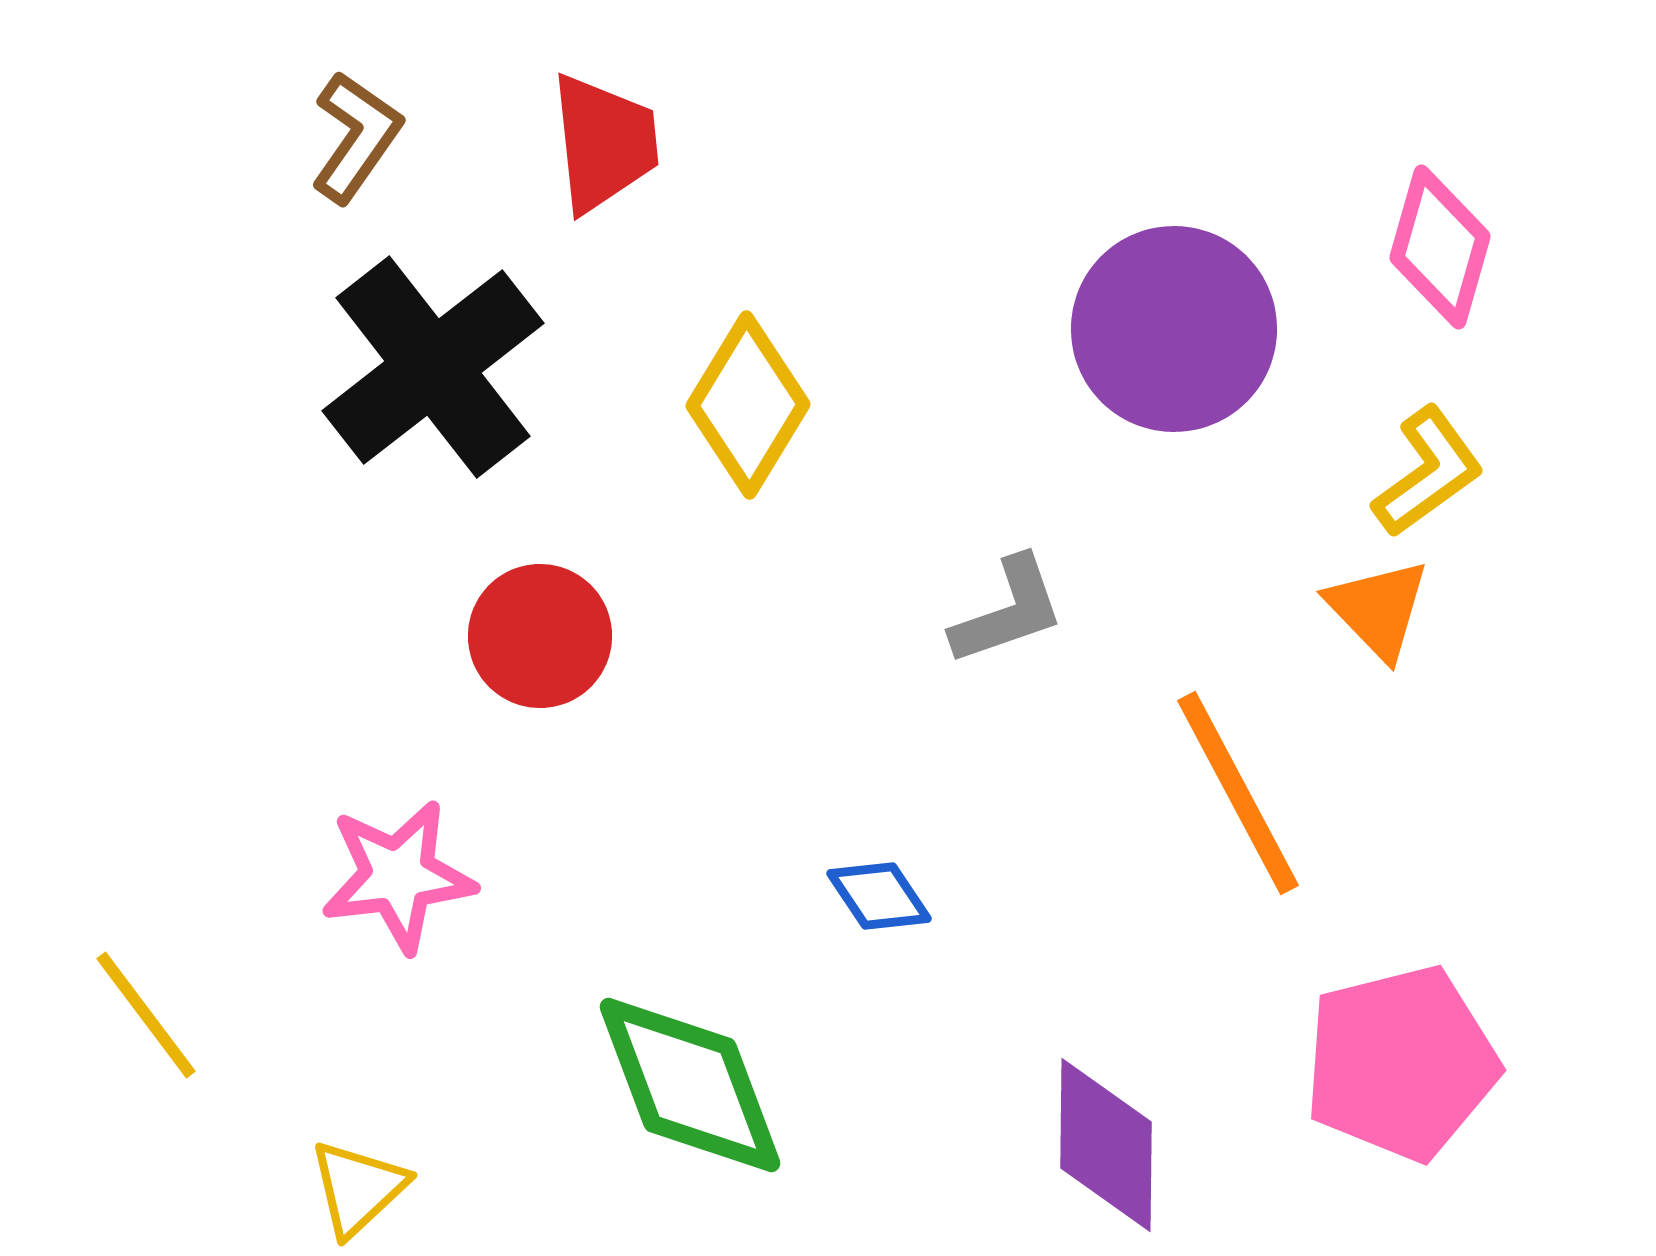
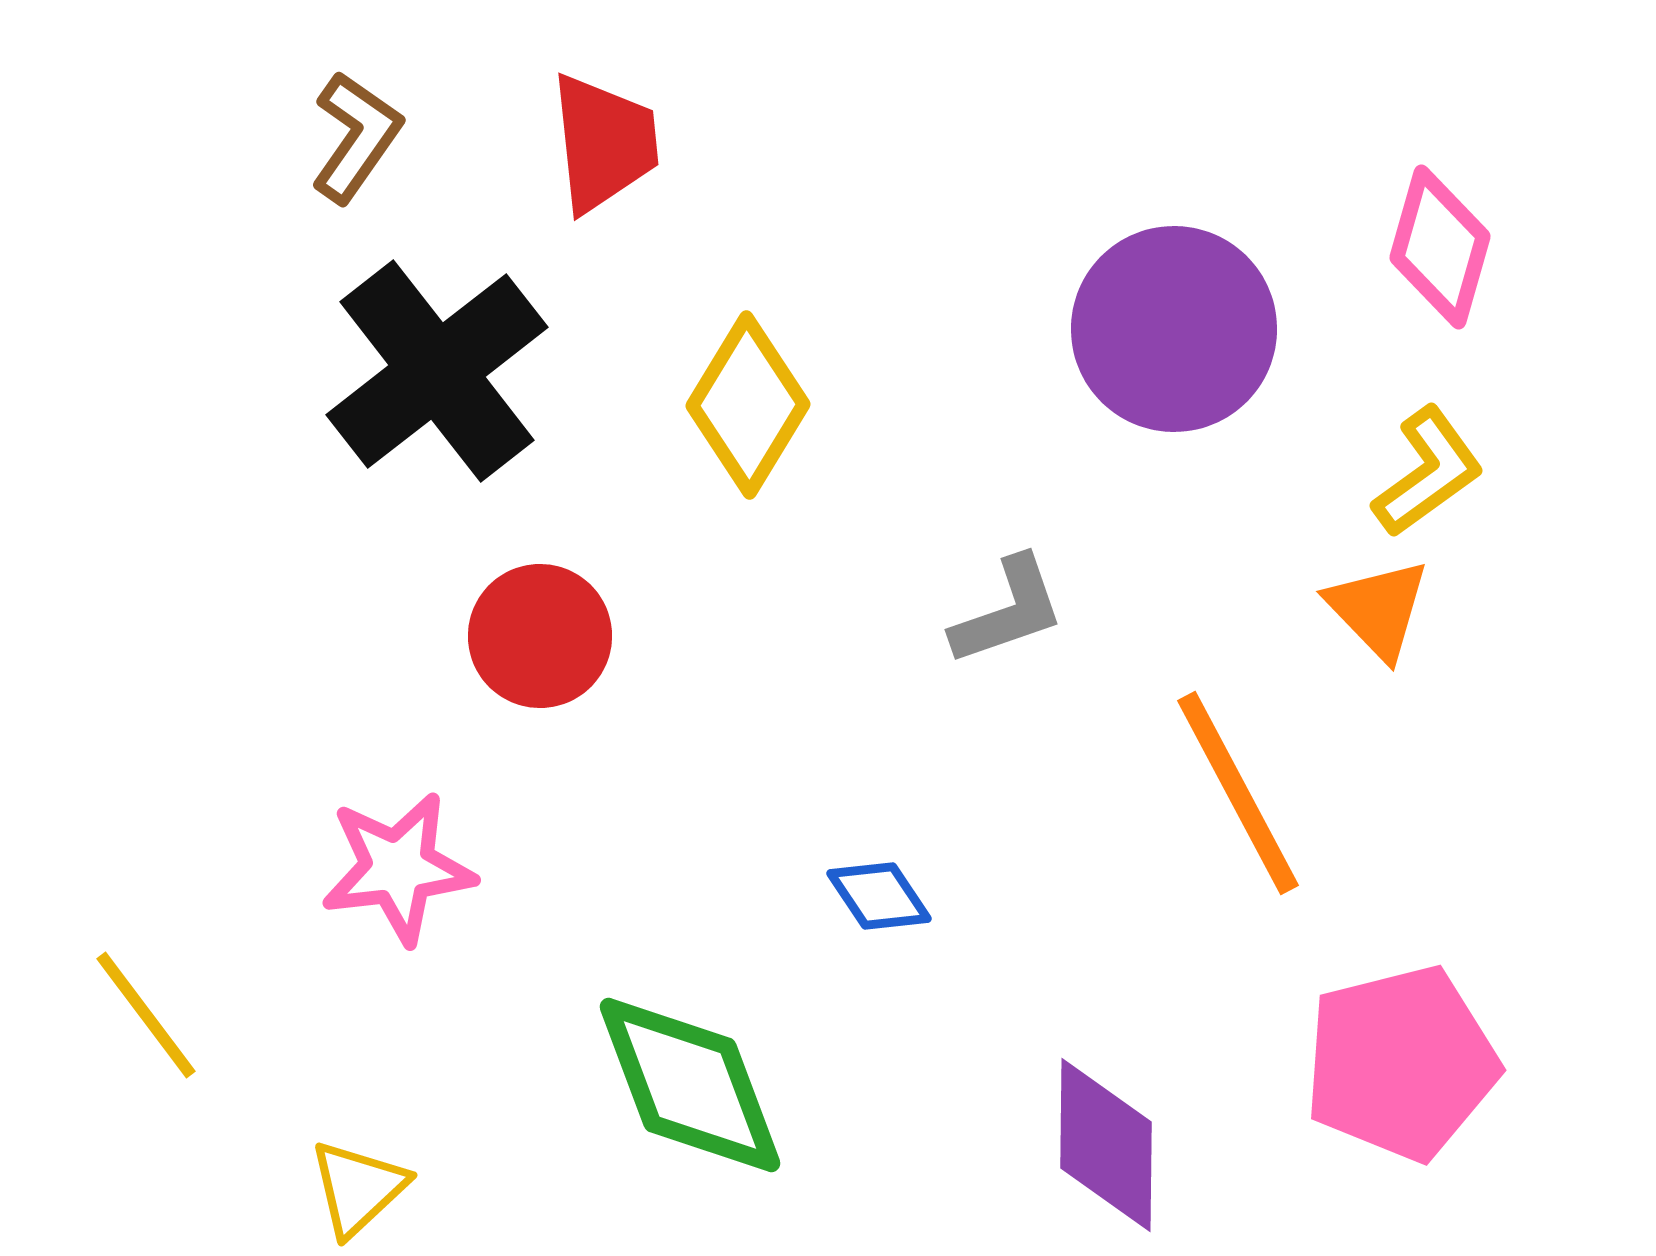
black cross: moved 4 px right, 4 px down
pink star: moved 8 px up
